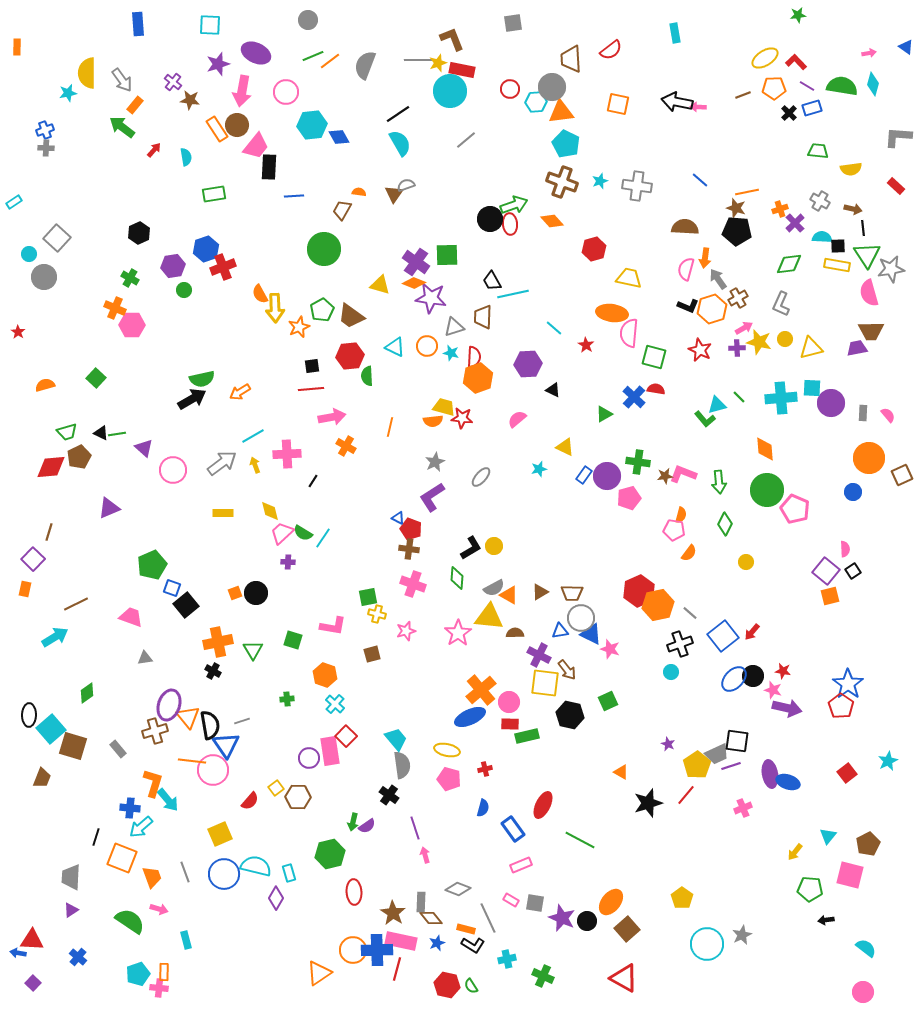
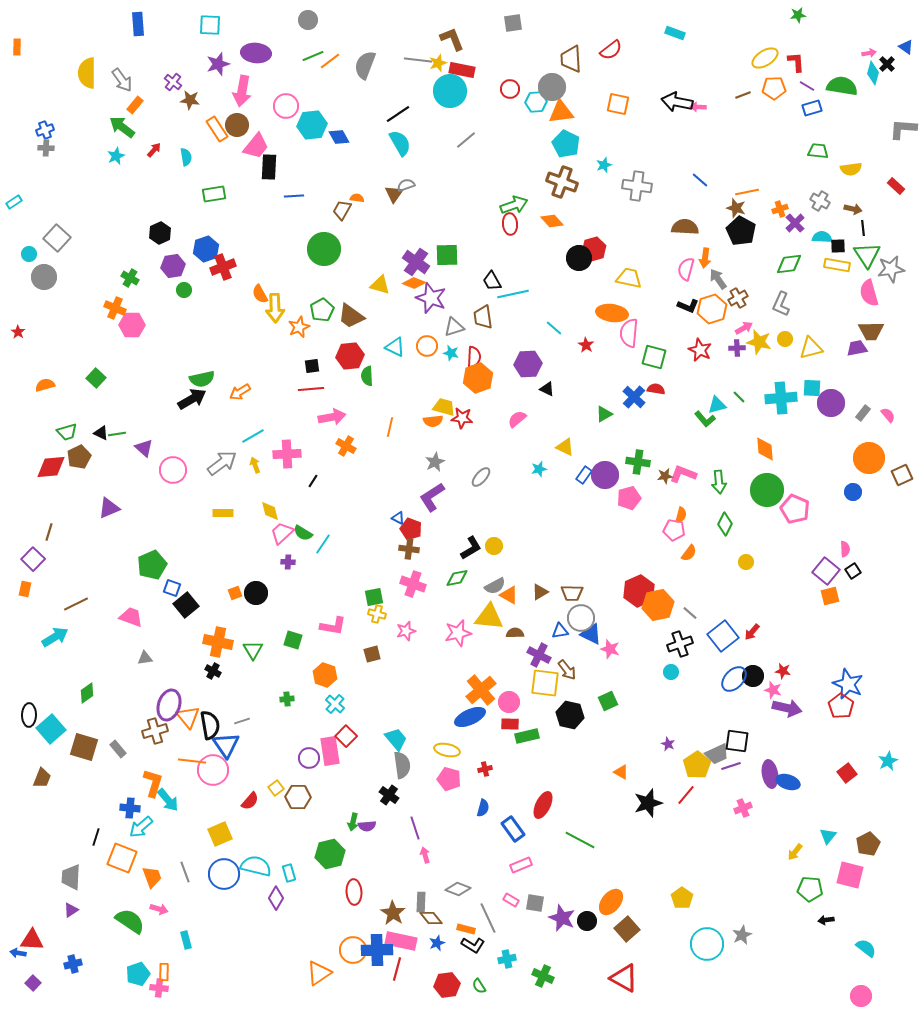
cyan rectangle at (675, 33): rotated 60 degrees counterclockwise
purple ellipse at (256, 53): rotated 20 degrees counterclockwise
gray line at (418, 60): rotated 8 degrees clockwise
red L-shape at (796, 62): rotated 40 degrees clockwise
cyan diamond at (873, 84): moved 11 px up
pink circle at (286, 92): moved 14 px down
cyan star at (68, 93): moved 48 px right, 63 px down; rotated 12 degrees counterclockwise
black cross at (789, 113): moved 98 px right, 49 px up
gray L-shape at (898, 137): moved 5 px right, 8 px up
cyan star at (600, 181): moved 4 px right, 16 px up
orange semicircle at (359, 192): moved 2 px left, 6 px down
black circle at (490, 219): moved 89 px right, 39 px down
black pentagon at (737, 231): moved 4 px right; rotated 24 degrees clockwise
black hexagon at (139, 233): moved 21 px right
purple star at (431, 298): rotated 12 degrees clockwise
brown trapezoid at (483, 317): rotated 10 degrees counterclockwise
black triangle at (553, 390): moved 6 px left, 1 px up
gray rectangle at (863, 413): rotated 35 degrees clockwise
purple circle at (607, 476): moved 2 px left, 1 px up
cyan line at (323, 538): moved 6 px down
green diamond at (457, 578): rotated 75 degrees clockwise
gray semicircle at (494, 588): moved 1 px right, 2 px up
green square at (368, 597): moved 6 px right
pink star at (458, 633): rotated 20 degrees clockwise
orange cross at (218, 642): rotated 24 degrees clockwise
blue star at (848, 684): rotated 12 degrees counterclockwise
brown square at (73, 746): moved 11 px right, 1 px down
purple semicircle at (367, 826): rotated 30 degrees clockwise
blue cross at (78, 957): moved 5 px left, 7 px down; rotated 36 degrees clockwise
red hexagon at (447, 985): rotated 20 degrees counterclockwise
green semicircle at (471, 986): moved 8 px right
pink circle at (863, 992): moved 2 px left, 4 px down
